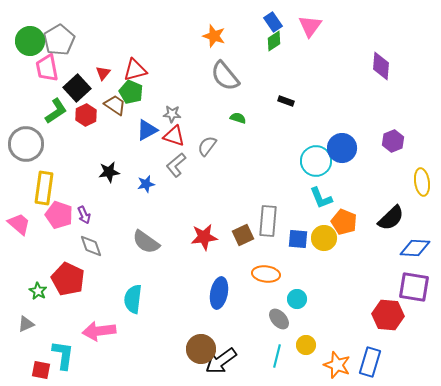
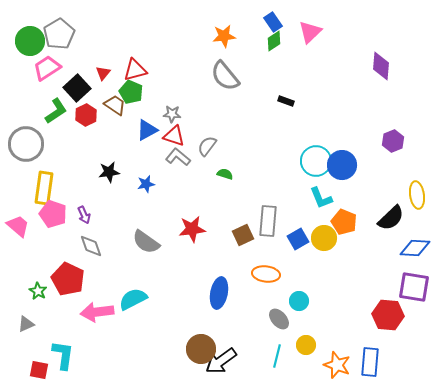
pink triangle at (310, 26): moved 6 px down; rotated 10 degrees clockwise
orange star at (214, 36): moved 10 px right; rotated 25 degrees counterclockwise
gray pentagon at (59, 40): moved 6 px up
pink trapezoid at (47, 68): rotated 68 degrees clockwise
green semicircle at (238, 118): moved 13 px left, 56 px down
blue circle at (342, 148): moved 17 px down
gray L-shape at (176, 165): moved 2 px right, 8 px up; rotated 80 degrees clockwise
yellow ellipse at (422, 182): moved 5 px left, 13 px down
pink pentagon at (59, 215): moved 6 px left, 1 px up
pink trapezoid at (19, 224): moved 1 px left, 2 px down
red star at (204, 237): moved 12 px left, 8 px up
blue square at (298, 239): rotated 35 degrees counterclockwise
cyan semicircle at (133, 299): rotated 56 degrees clockwise
cyan circle at (297, 299): moved 2 px right, 2 px down
pink arrow at (99, 331): moved 2 px left, 19 px up
blue rectangle at (370, 362): rotated 12 degrees counterclockwise
red square at (41, 370): moved 2 px left
